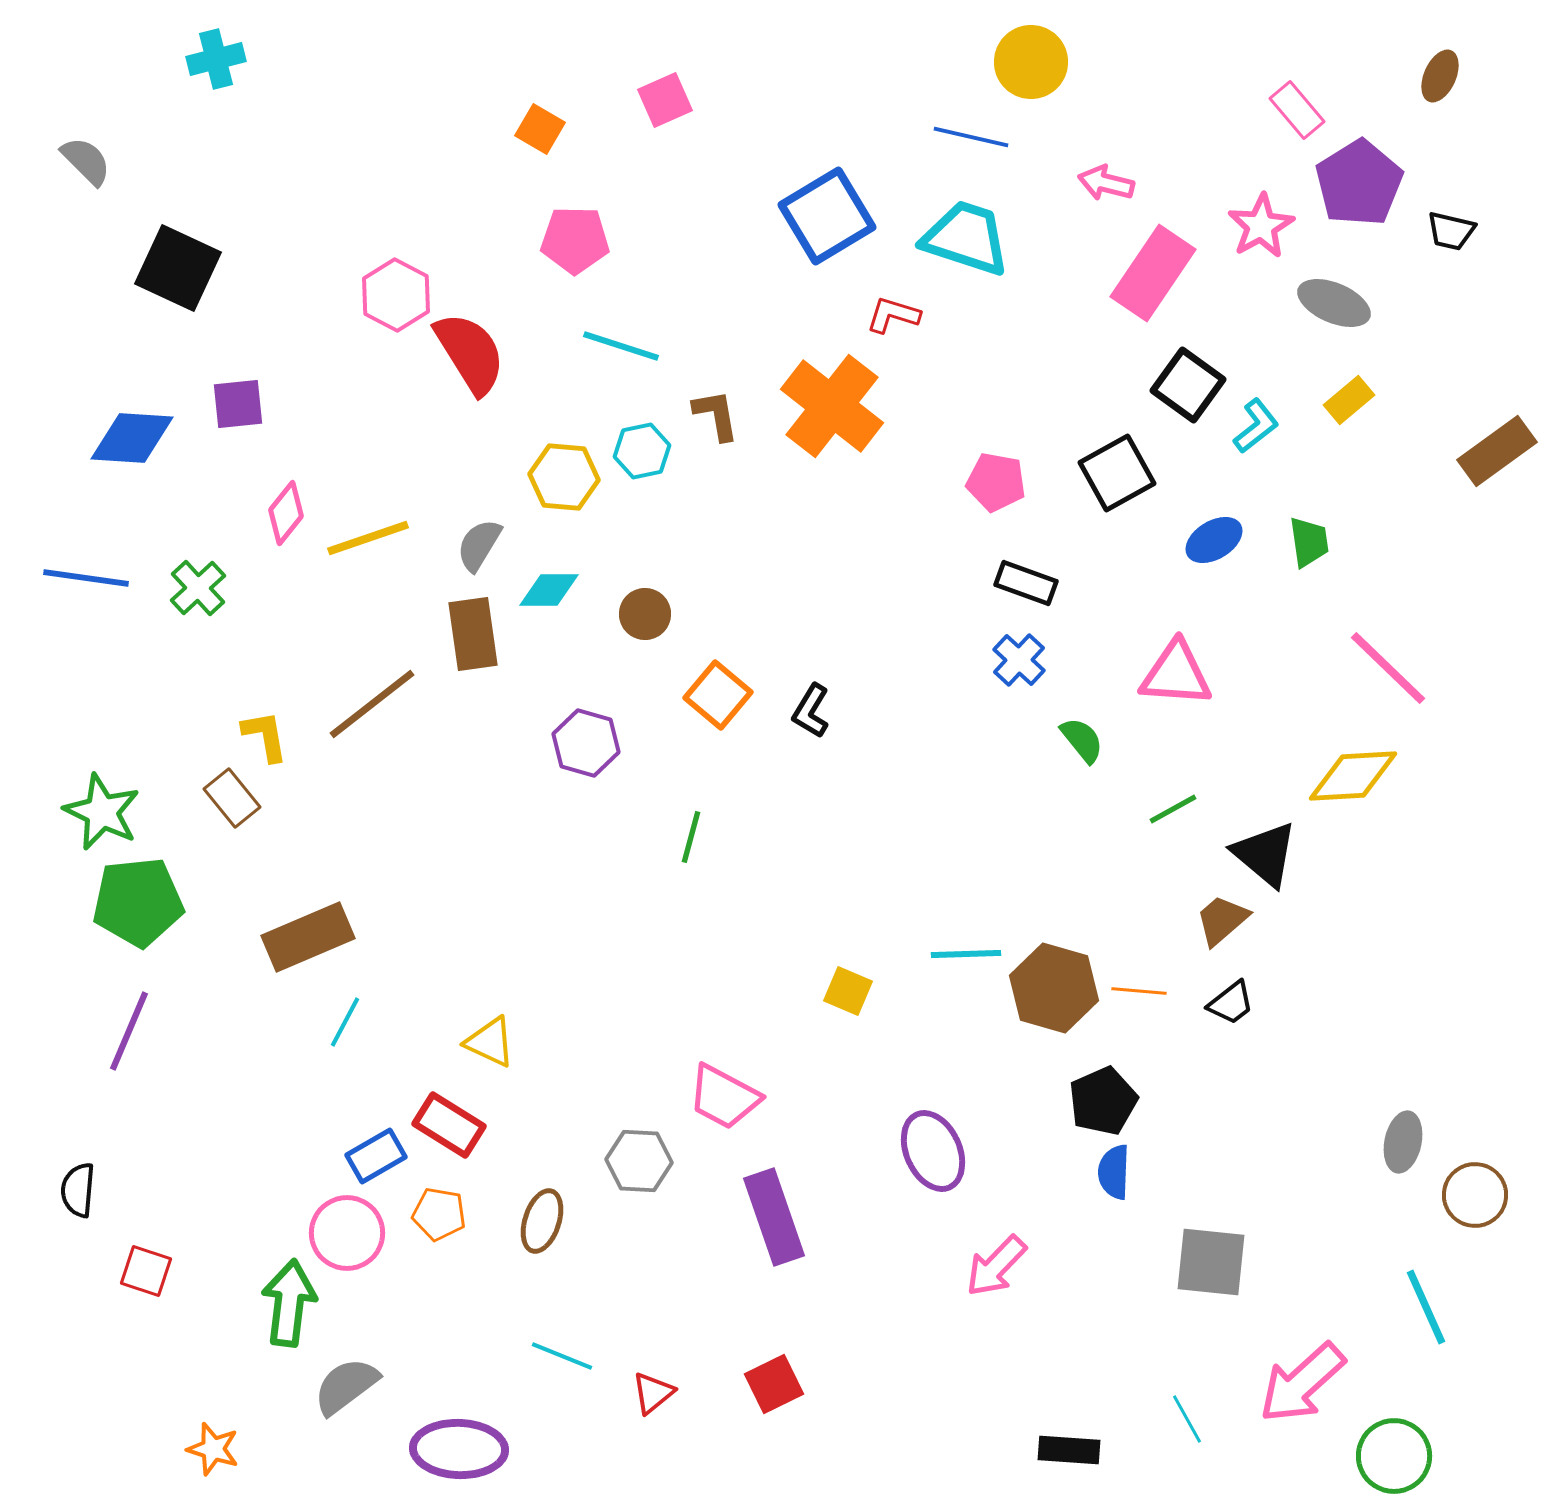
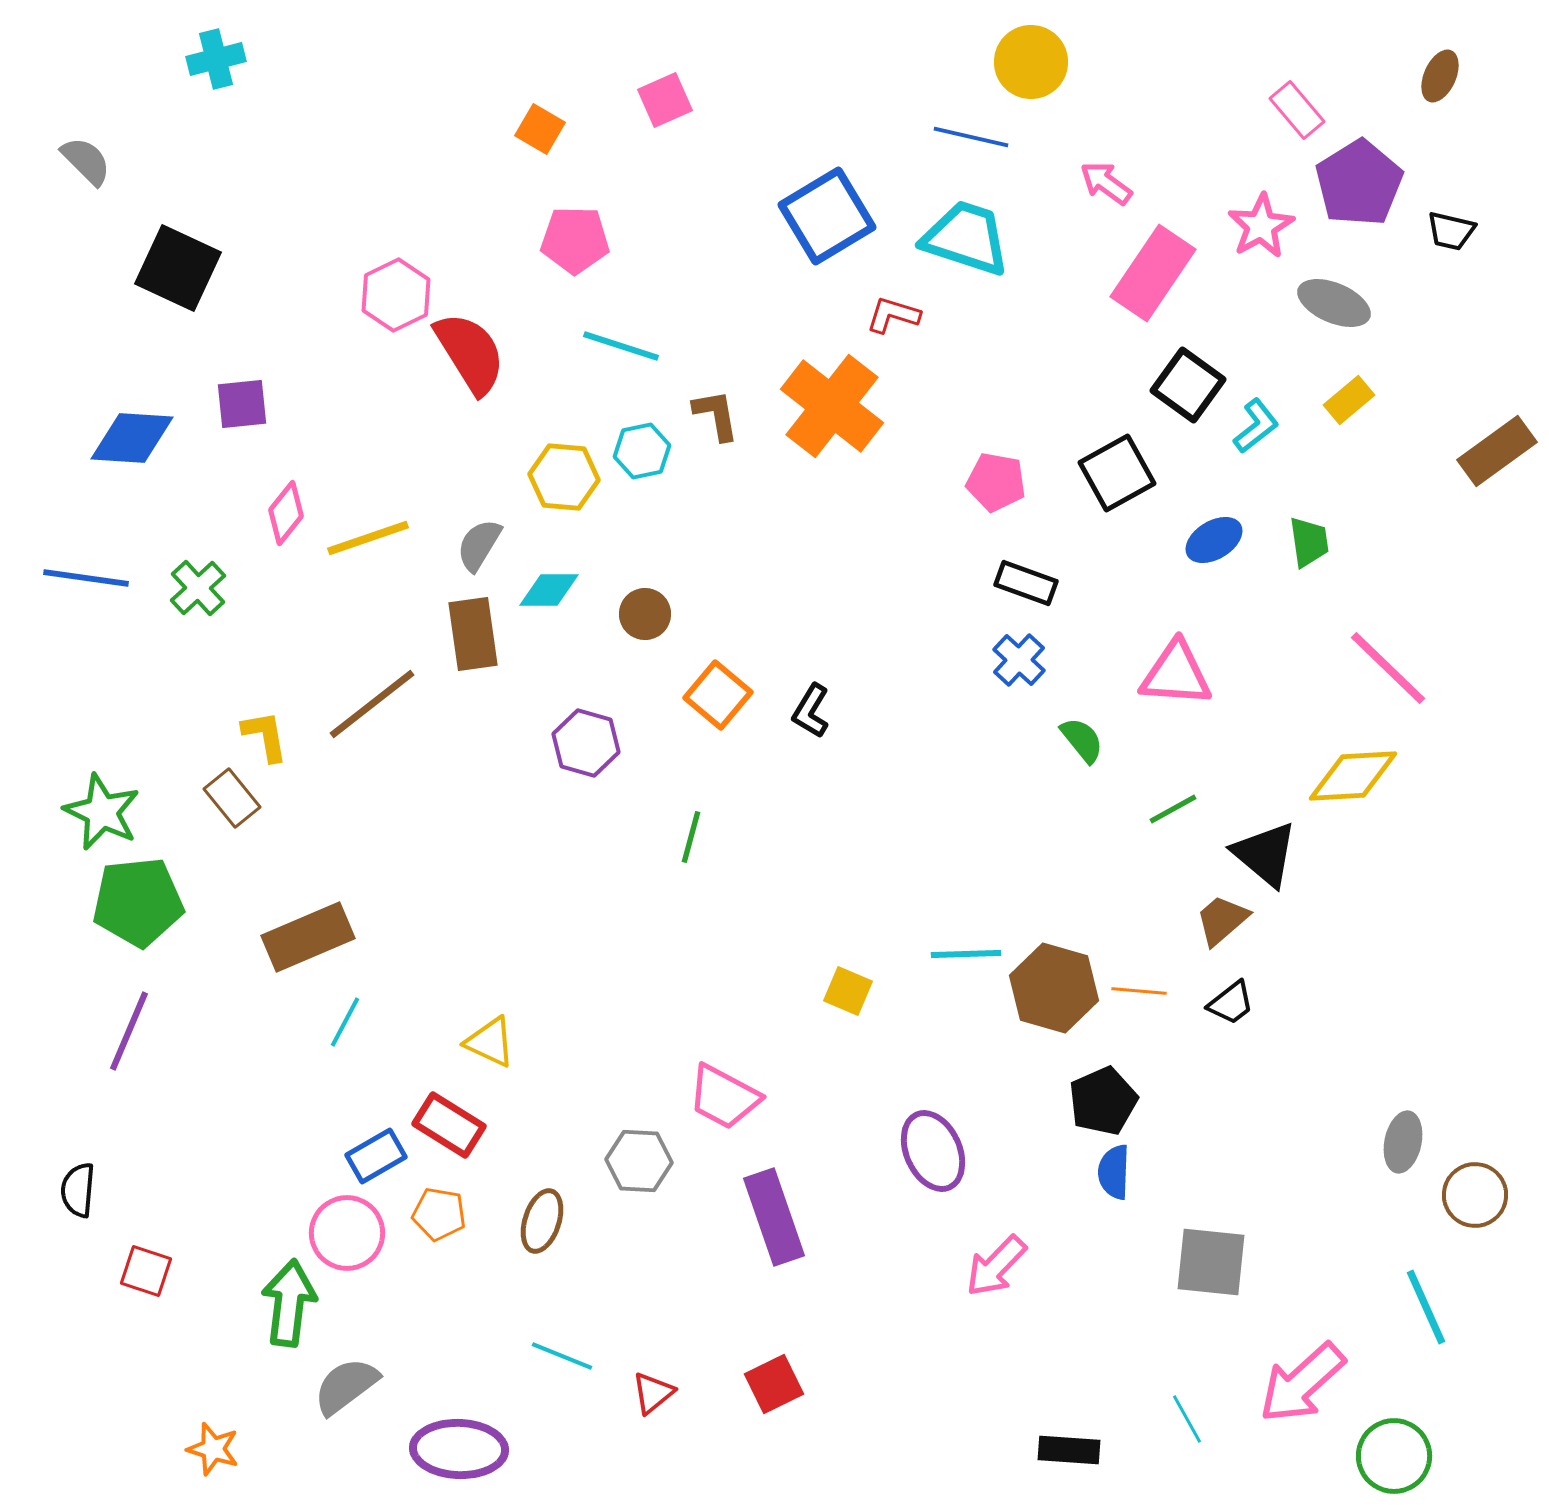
pink arrow at (1106, 183): rotated 22 degrees clockwise
pink hexagon at (396, 295): rotated 6 degrees clockwise
purple square at (238, 404): moved 4 px right
